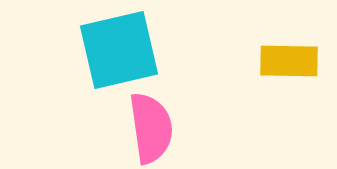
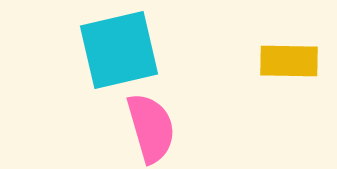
pink semicircle: rotated 8 degrees counterclockwise
